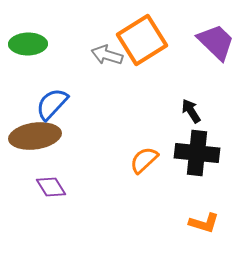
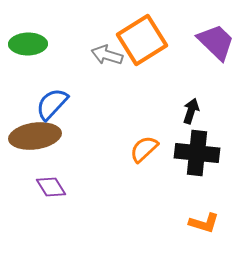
black arrow: rotated 50 degrees clockwise
orange semicircle: moved 11 px up
